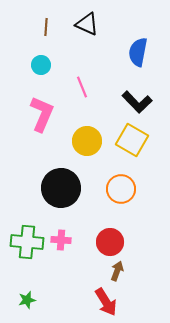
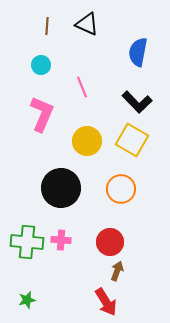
brown line: moved 1 px right, 1 px up
